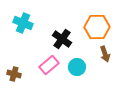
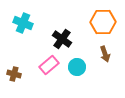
orange hexagon: moved 6 px right, 5 px up
